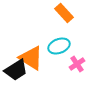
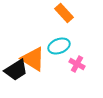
orange triangle: moved 2 px right, 1 px down
pink cross: rotated 28 degrees counterclockwise
